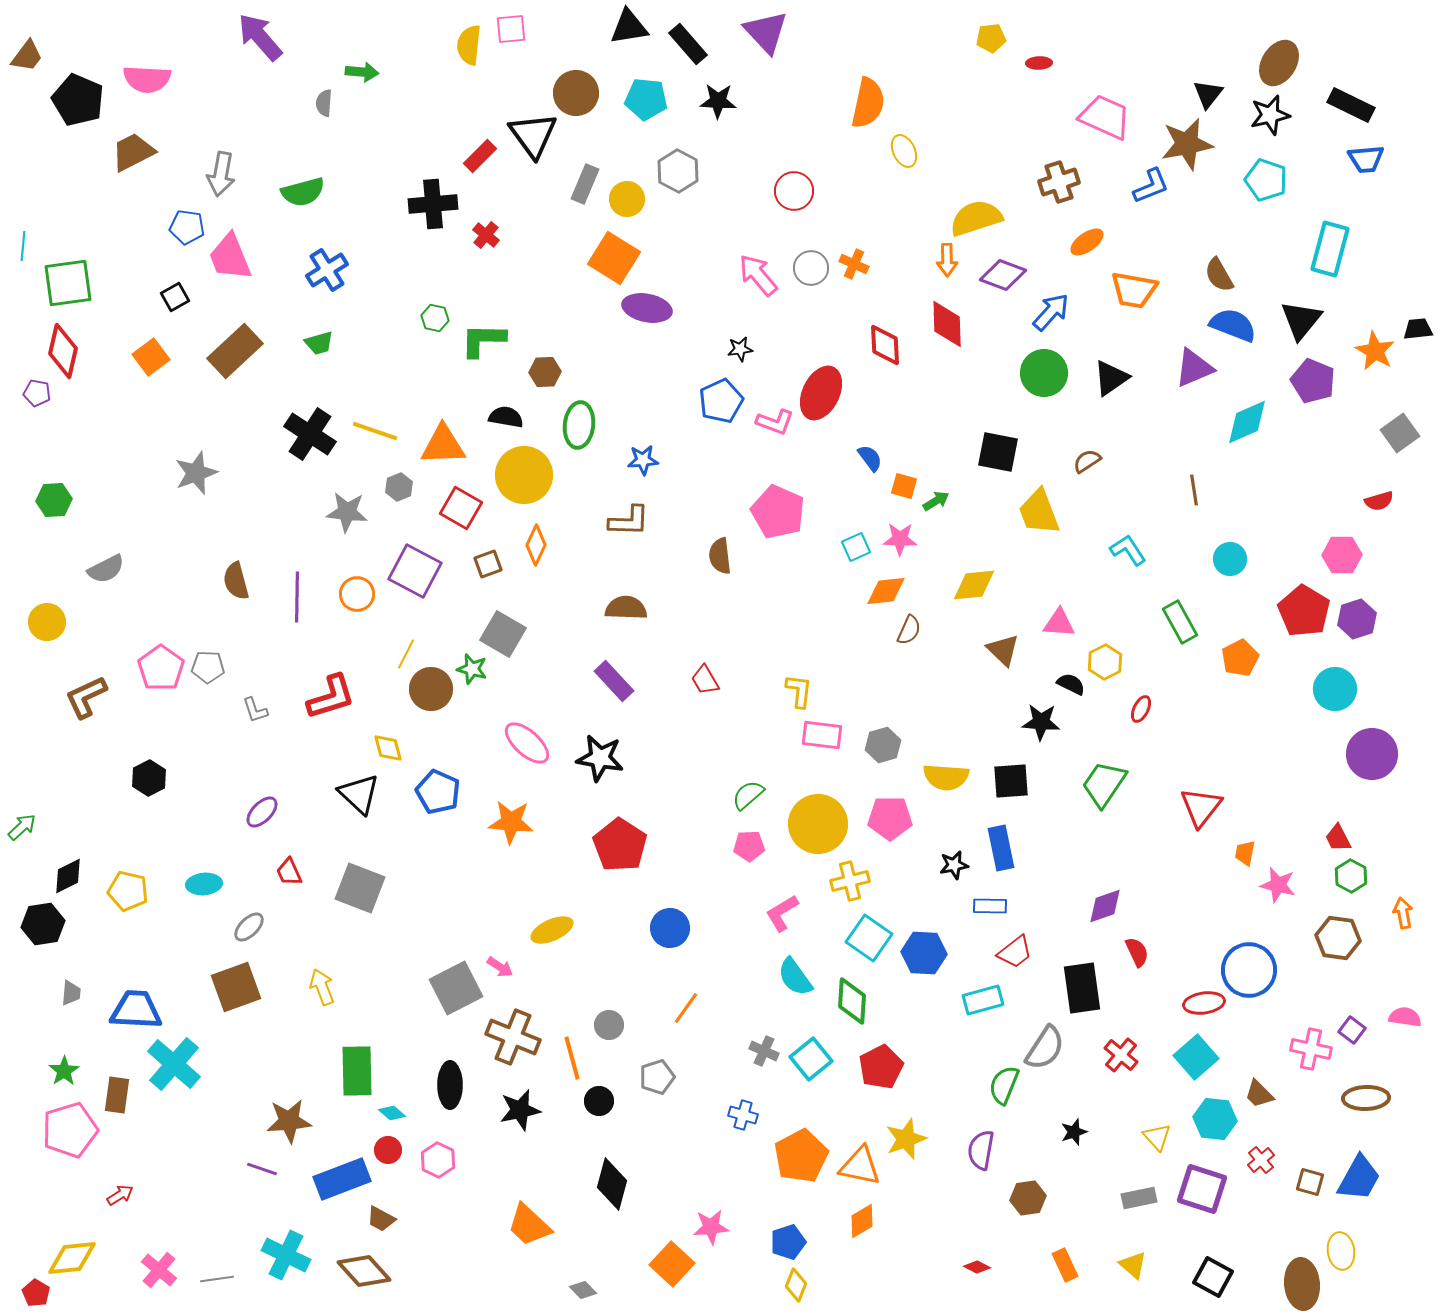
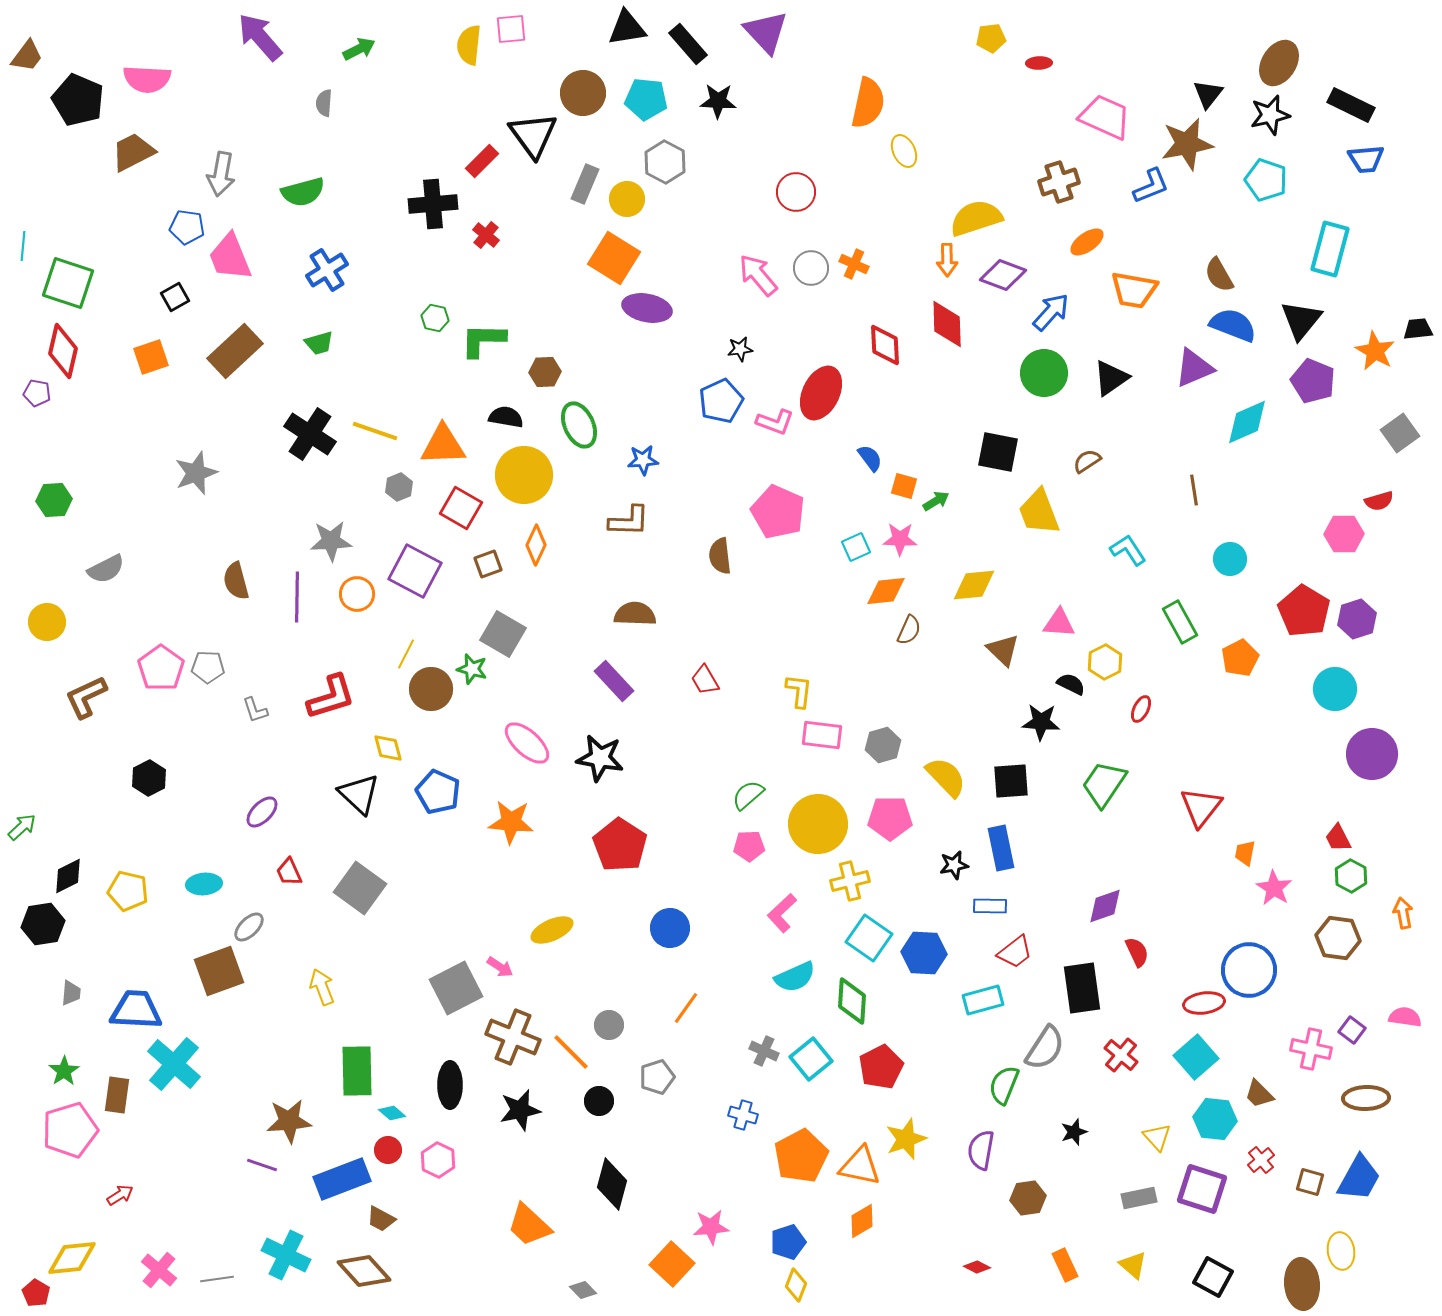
black triangle at (629, 27): moved 2 px left, 1 px down
green arrow at (362, 72): moved 3 px left, 23 px up; rotated 32 degrees counterclockwise
brown circle at (576, 93): moved 7 px right
red rectangle at (480, 156): moved 2 px right, 5 px down
gray hexagon at (678, 171): moved 13 px left, 9 px up
red circle at (794, 191): moved 2 px right, 1 px down
green square at (68, 283): rotated 26 degrees clockwise
orange square at (151, 357): rotated 18 degrees clockwise
green ellipse at (579, 425): rotated 30 degrees counterclockwise
gray star at (347, 512): moved 16 px left, 29 px down; rotated 9 degrees counterclockwise
pink hexagon at (1342, 555): moved 2 px right, 21 px up
brown semicircle at (626, 608): moved 9 px right, 6 px down
yellow semicircle at (946, 777): rotated 138 degrees counterclockwise
pink star at (1278, 885): moved 4 px left, 3 px down; rotated 18 degrees clockwise
gray square at (360, 888): rotated 15 degrees clockwise
pink L-shape at (782, 913): rotated 12 degrees counterclockwise
cyan semicircle at (795, 977): rotated 78 degrees counterclockwise
brown square at (236, 987): moved 17 px left, 16 px up
orange line at (572, 1058): moved 1 px left, 6 px up; rotated 30 degrees counterclockwise
purple line at (262, 1169): moved 4 px up
